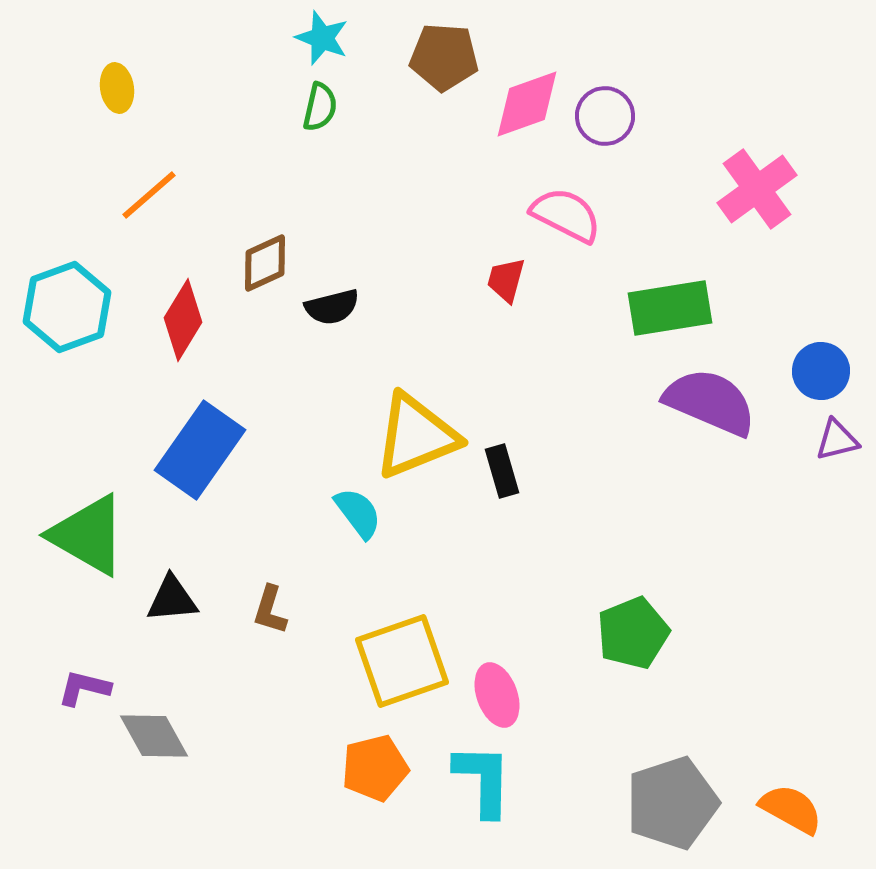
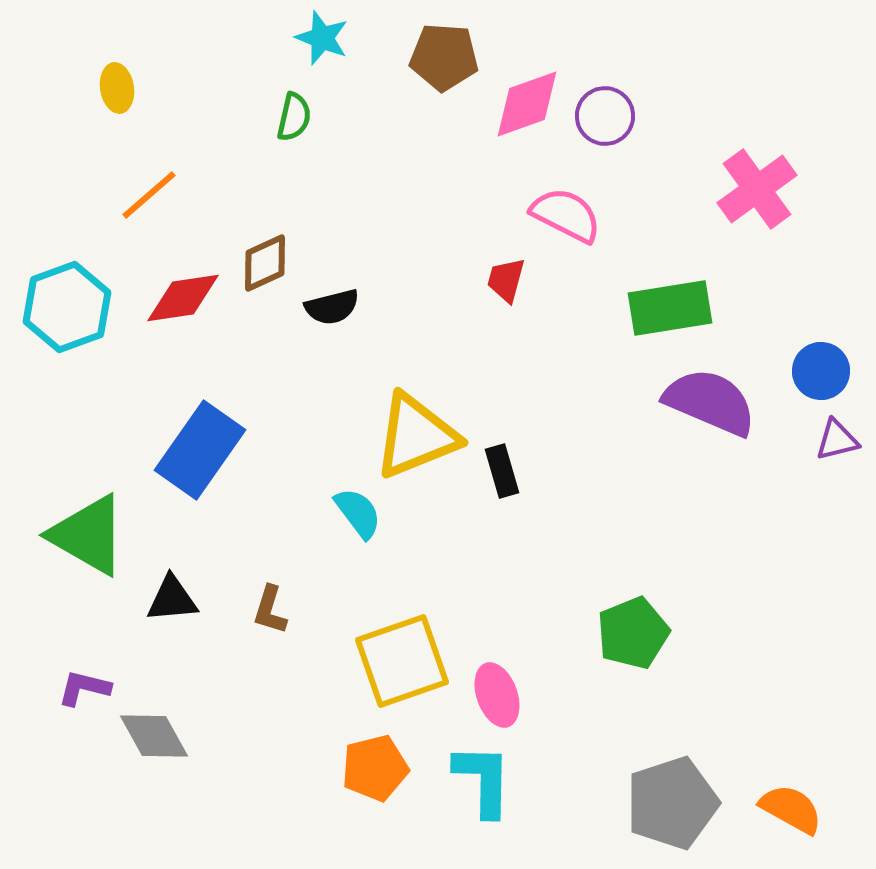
green semicircle: moved 26 px left, 10 px down
red diamond: moved 22 px up; rotated 50 degrees clockwise
